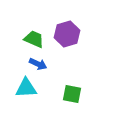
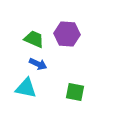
purple hexagon: rotated 20 degrees clockwise
cyan triangle: rotated 15 degrees clockwise
green square: moved 3 px right, 2 px up
